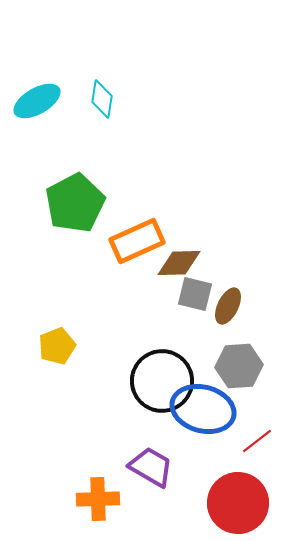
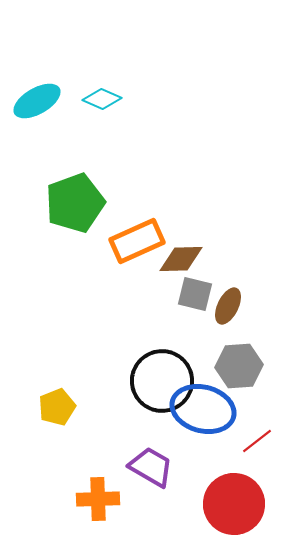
cyan diamond: rotated 75 degrees counterclockwise
green pentagon: rotated 8 degrees clockwise
brown diamond: moved 2 px right, 4 px up
yellow pentagon: moved 61 px down
red circle: moved 4 px left, 1 px down
